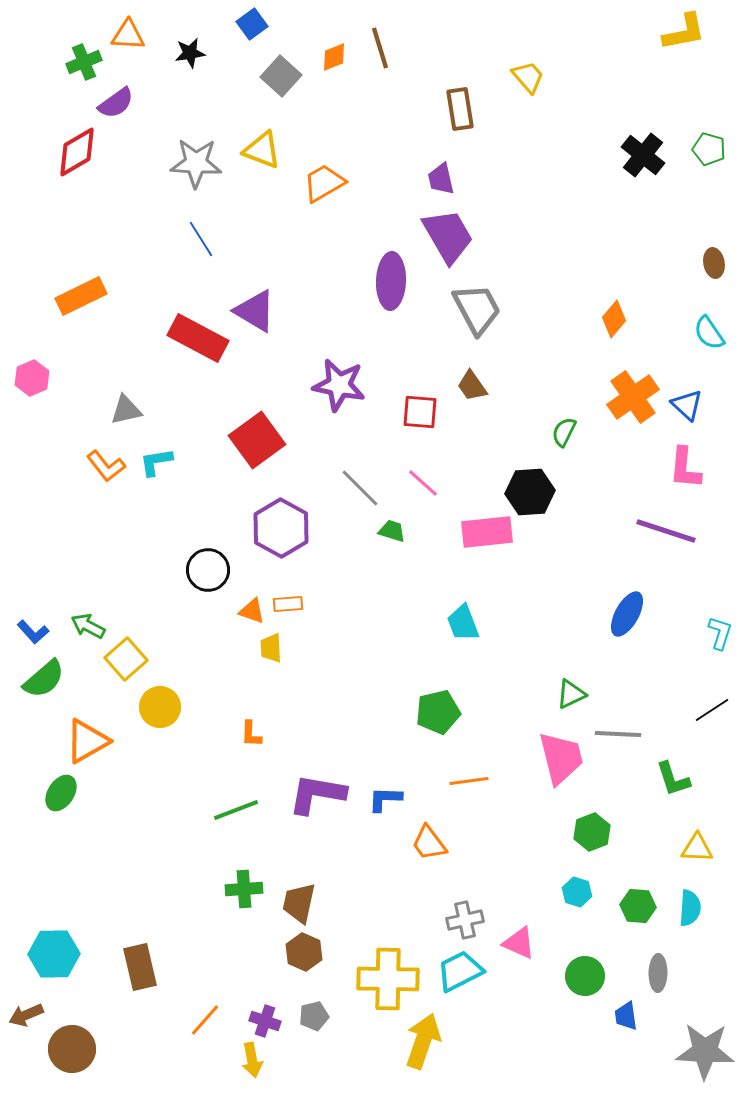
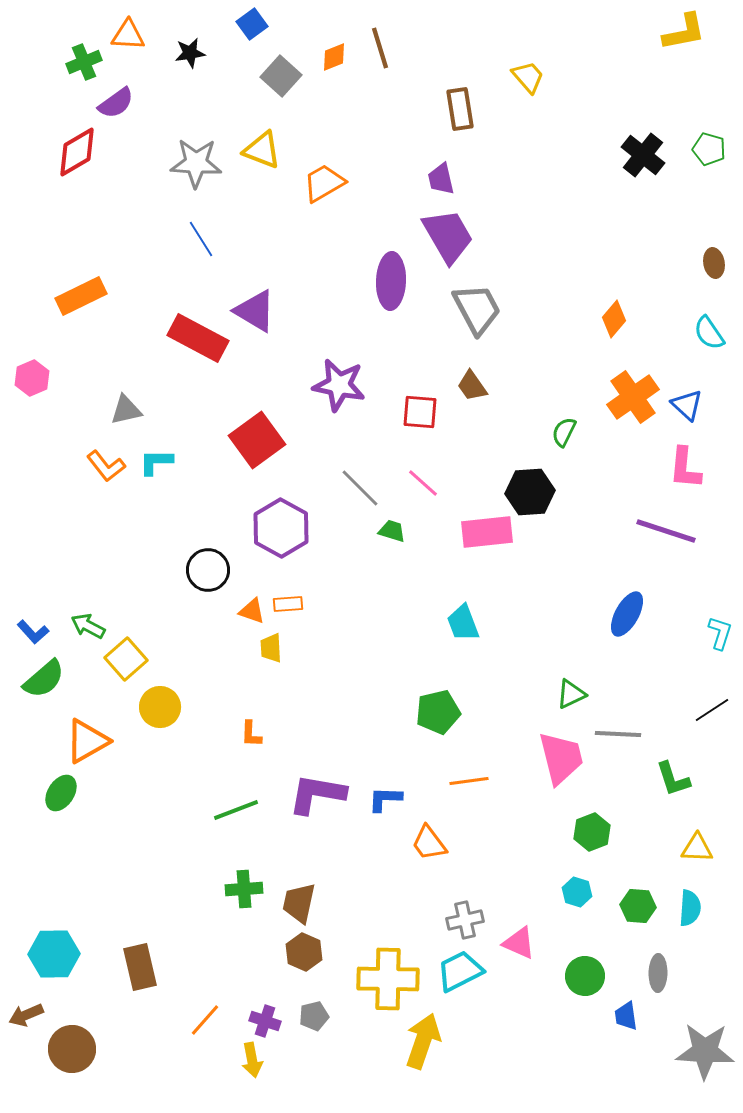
cyan L-shape at (156, 462): rotated 9 degrees clockwise
